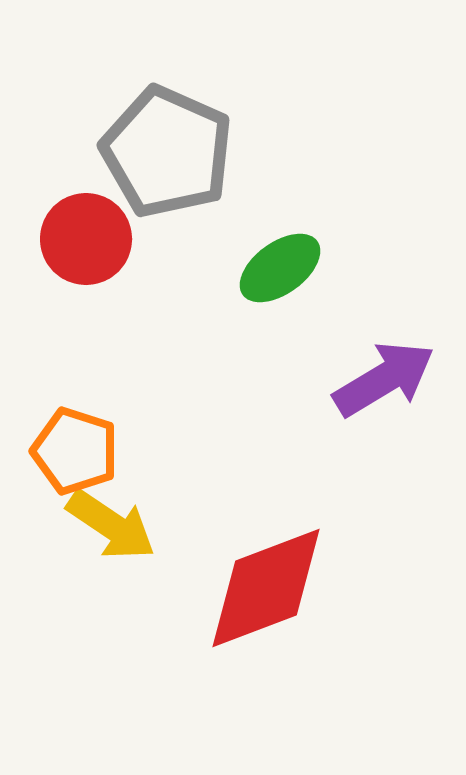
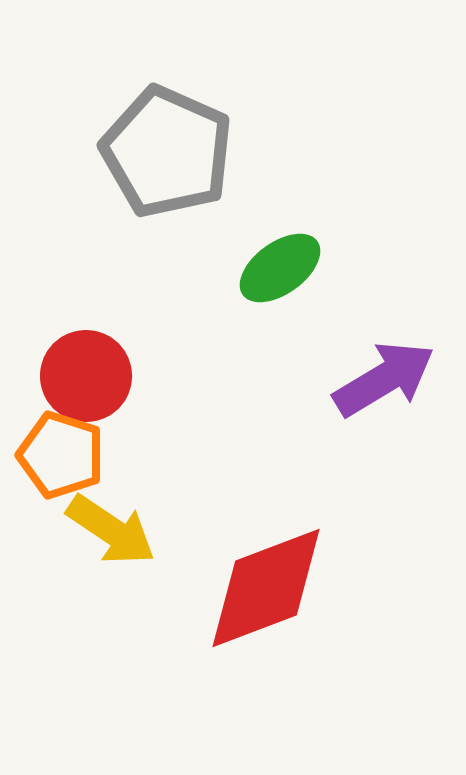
red circle: moved 137 px down
orange pentagon: moved 14 px left, 4 px down
yellow arrow: moved 5 px down
